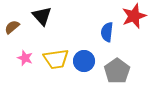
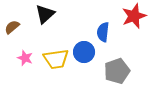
black triangle: moved 3 px right, 2 px up; rotated 30 degrees clockwise
blue semicircle: moved 4 px left
blue circle: moved 9 px up
gray pentagon: rotated 15 degrees clockwise
